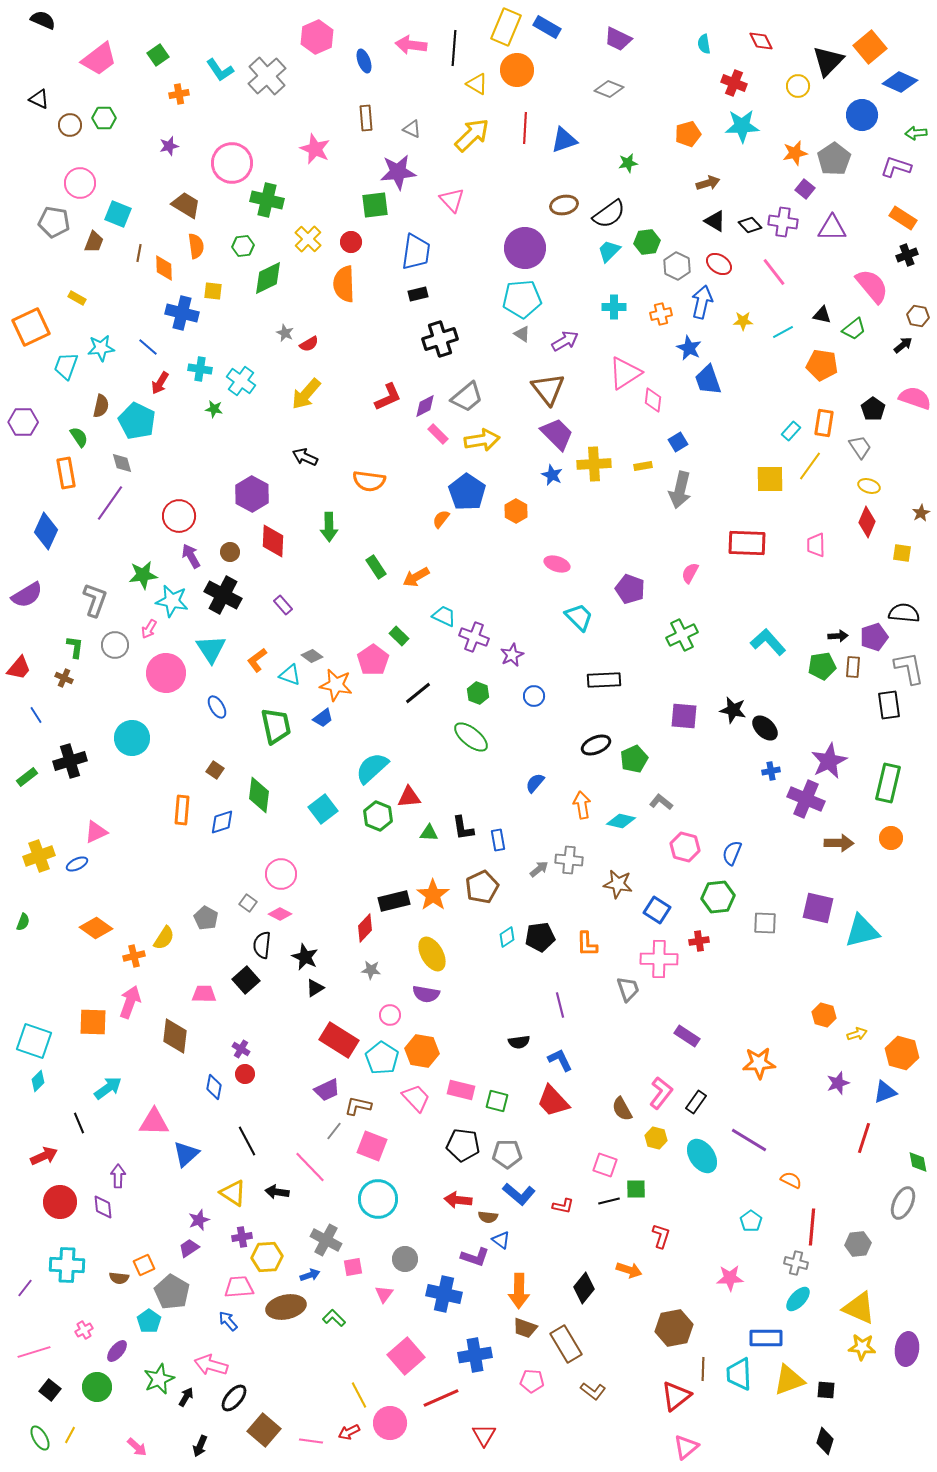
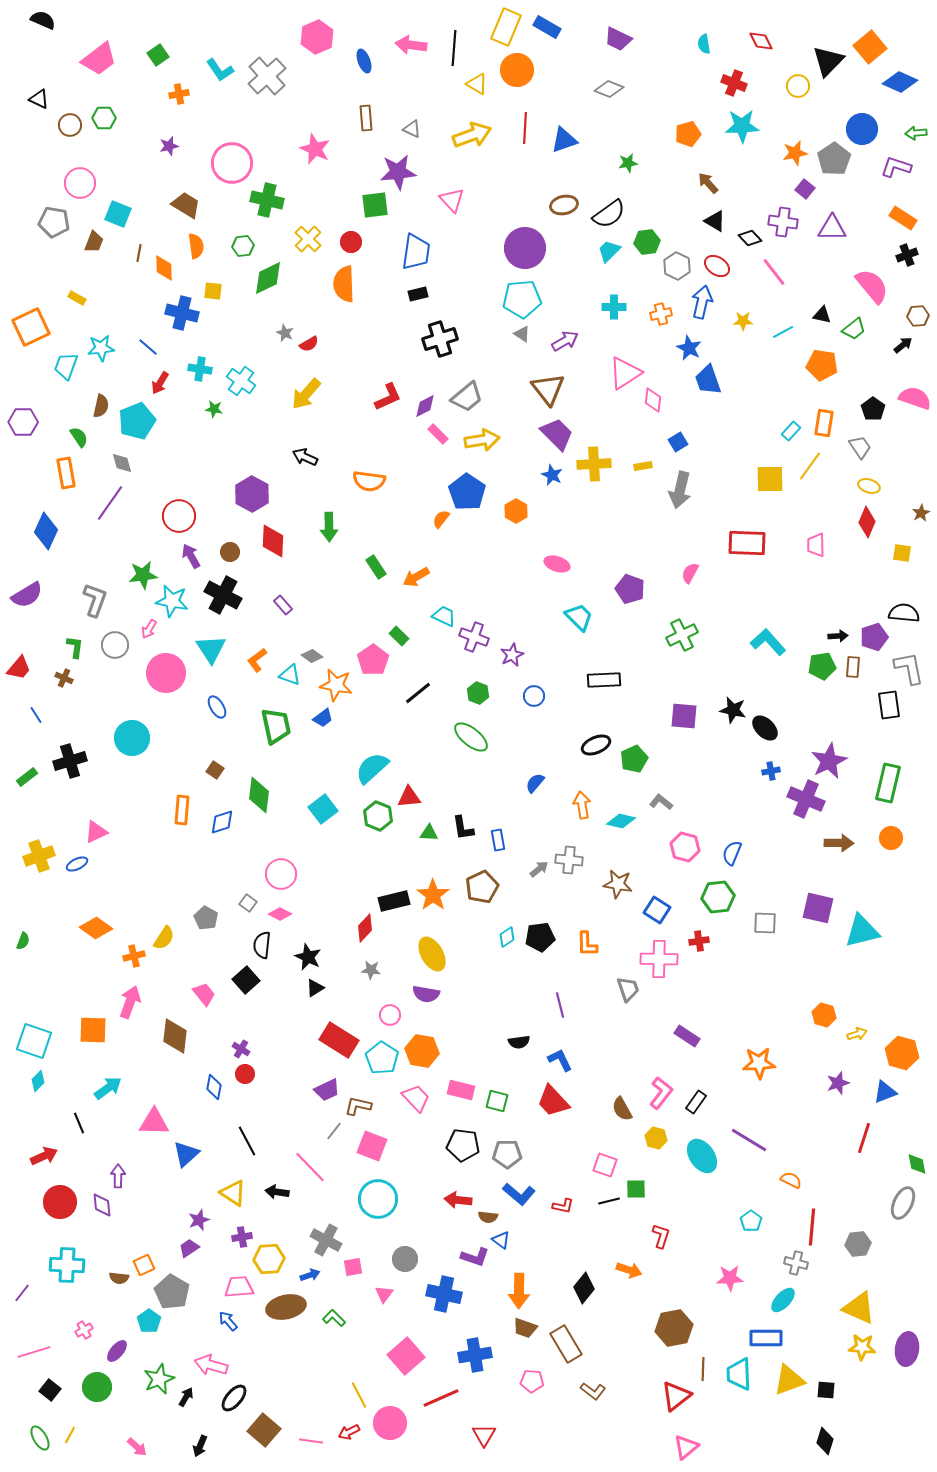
blue circle at (862, 115): moved 14 px down
yellow arrow at (472, 135): rotated 24 degrees clockwise
brown arrow at (708, 183): rotated 115 degrees counterclockwise
black diamond at (750, 225): moved 13 px down
red ellipse at (719, 264): moved 2 px left, 2 px down
brown hexagon at (918, 316): rotated 15 degrees counterclockwise
cyan pentagon at (137, 421): rotated 24 degrees clockwise
green semicircle at (23, 922): moved 19 px down
black star at (305, 957): moved 3 px right
pink trapezoid at (204, 994): rotated 50 degrees clockwise
orange square at (93, 1022): moved 8 px down
green diamond at (918, 1162): moved 1 px left, 2 px down
purple diamond at (103, 1207): moved 1 px left, 2 px up
yellow hexagon at (267, 1257): moved 2 px right, 2 px down
purple line at (25, 1288): moved 3 px left, 5 px down
cyan ellipse at (798, 1299): moved 15 px left, 1 px down
